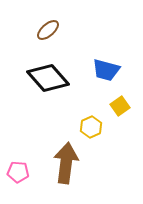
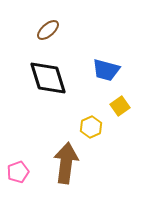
black diamond: rotated 24 degrees clockwise
pink pentagon: rotated 25 degrees counterclockwise
